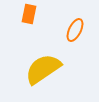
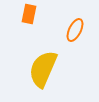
yellow semicircle: rotated 33 degrees counterclockwise
